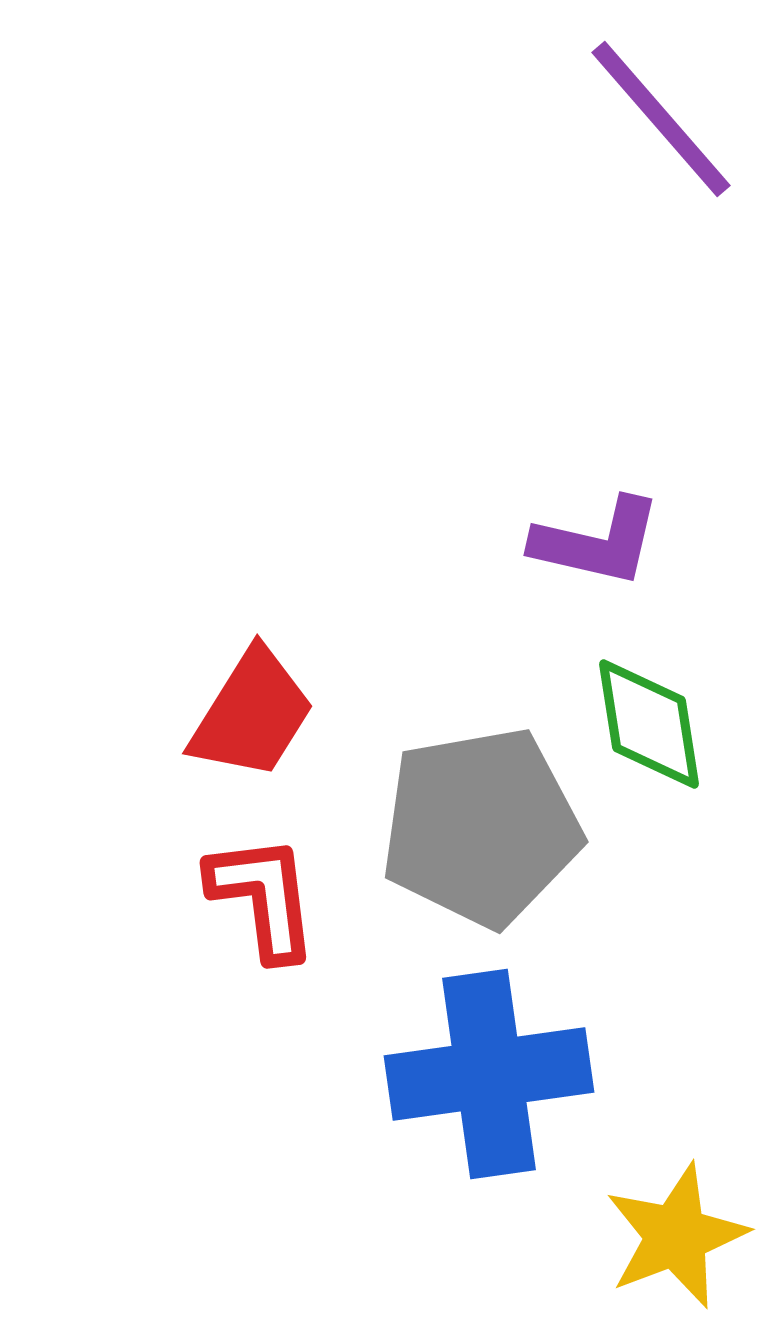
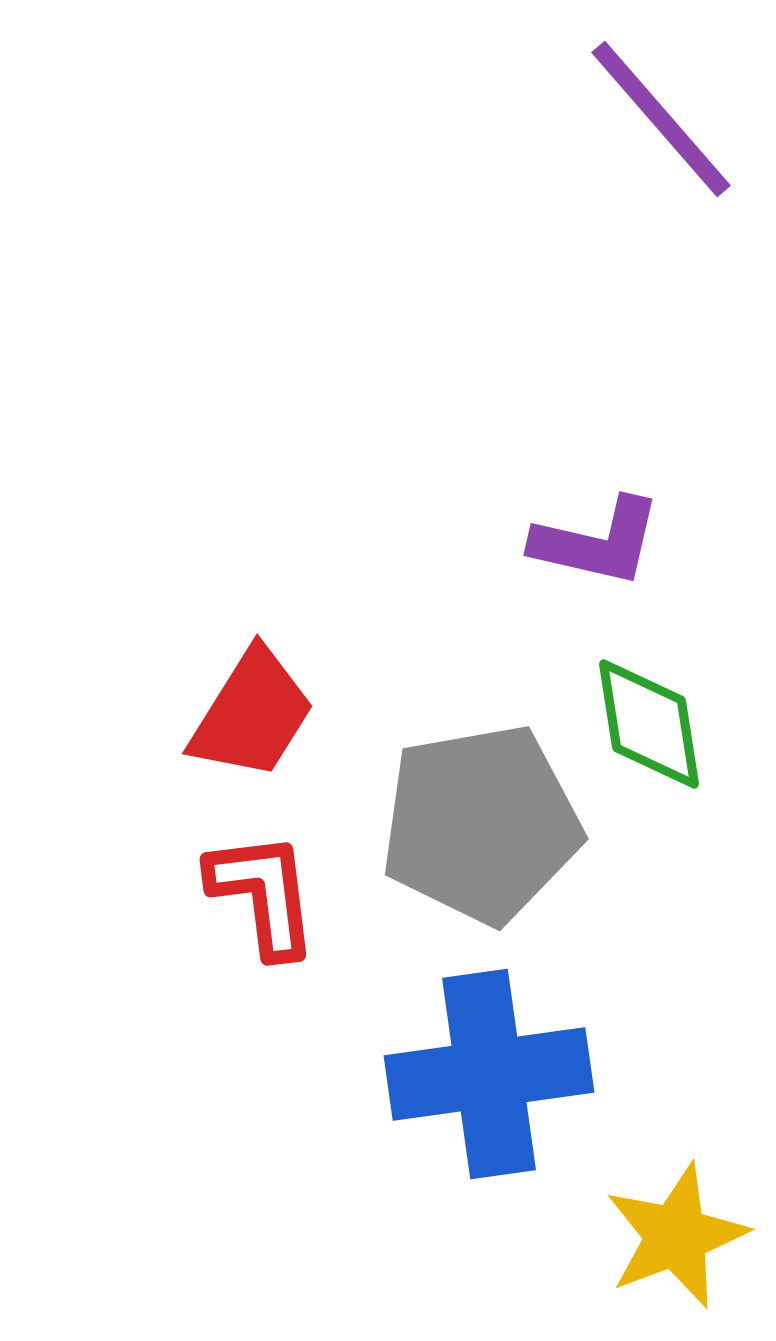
gray pentagon: moved 3 px up
red L-shape: moved 3 px up
